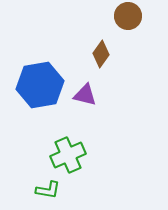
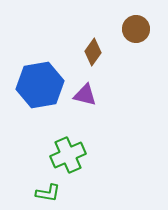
brown circle: moved 8 px right, 13 px down
brown diamond: moved 8 px left, 2 px up
green L-shape: moved 3 px down
